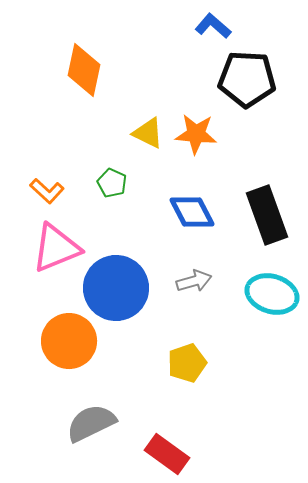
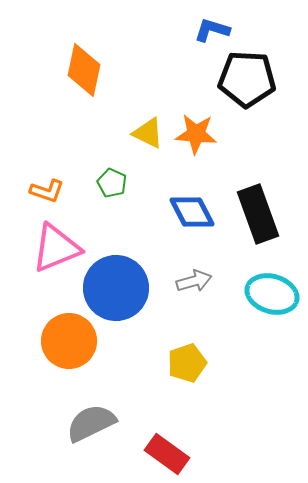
blue L-shape: moved 1 px left, 4 px down; rotated 24 degrees counterclockwise
orange L-shape: rotated 24 degrees counterclockwise
black rectangle: moved 9 px left, 1 px up
